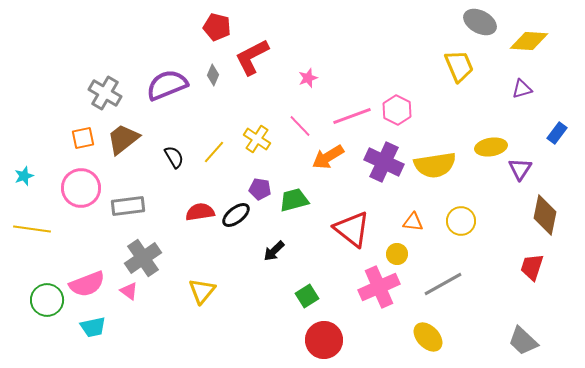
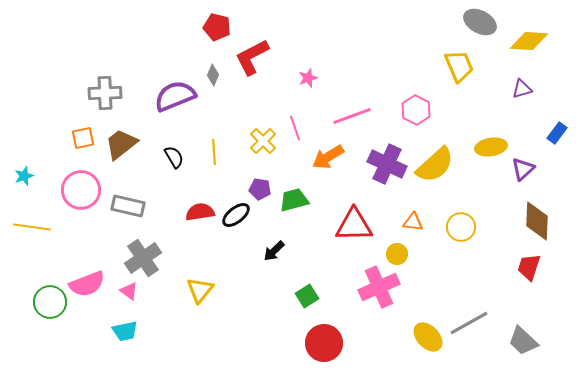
purple semicircle at (167, 85): moved 8 px right, 11 px down
gray cross at (105, 93): rotated 32 degrees counterclockwise
pink hexagon at (397, 110): moved 19 px right
pink line at (300, 126): moved 5 px left, 2 px down; rotated 25 degrees clockwise
brown trapezoid at (123, 139): moved 2 px left, 5 px down
yellow cross at (257, 139): moved 6 px right, 2 px down; rotated 12 degrees clockwise
yellow line at (214, 152): rotated 45 degrees counterclockwise
purple cross at (384, 162): moved 3 px right, 2 px down
yellow semicircle at (435, 165): rotated 33 degrees counterclockwise
purple triangle at (520, 169): moved 3 px right; rotated 15 degrees clockwise
pink circle at (81, 188): moved 2 px down
gray rectangle at (128, 206): rotated 20 degrees clockwise
brown diamond at (545, 215): moved 8 px left, 6 px down; rotated 9 degrees counterclockwise
yellow circle at (461, 221): moved 6 px down
yellow line at (32, 229): moved 2 px up
red triangle at (352, 229): moved 2 px right, 4 px up; rotated 39 degrees counterclockwise
red trapezoid at (532, 267): moved 3 px left
gray line at (443, 284): moved 26 px right, 39 px down
yellow triangle at (202, 291): moved 2 px left, 1 px up
green circle at (47, 300): moved 3 px right, 2 px down
cyan trapezoid at (93, 327): moved 32 px right, 4 px down
red circle at (324, 340): moved 3 px down
